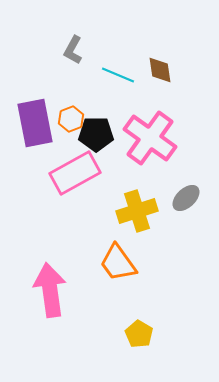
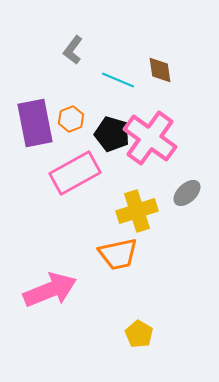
gray L-shape: rotated 8 degrees clockwise
cyan line: moved 5 px down
black pentagon: moved 16 px right; rotated 16 degrees clockwise
gray ellipse: moved 1 px right, 5 px up
orange trapezoid: moved 9 px up; rotated 66 degrees counterclockwise
pink arrow: rotated 76 degrees clockwise
